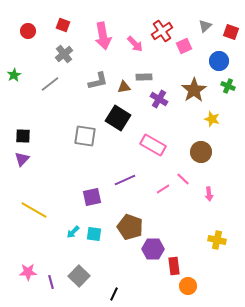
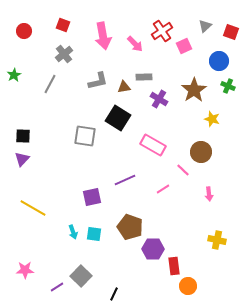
red circle at (28, 31): moved 4 px left
gray line at (50, 84): rotated 24 degrees counterclockwise
pink line at (183, 179): moved 9 px up
yellow line at (34, 210): moved 1 px left, 2 px up
cyan arrow at (73, 232): rotated 64 degrees counterclockwise
pink star at (28, 272): moved 3 px left, 2 px up
gray square at (79, 276): moved 2 px right
purple line at (51, 282): moved 6 px right, 5 px down; rotated 72 degrees clockwise
